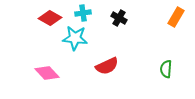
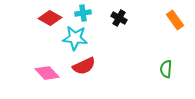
orange rectangle: moved 1 px left, 3 px down; rotated 66 degrees counterclockwise
red semicircle: moved 23 px left
